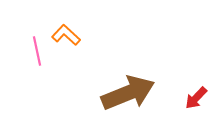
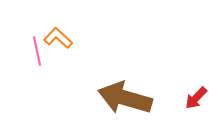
orange L-shape: moved 8 px left, 3 px down
brown arrow: moved 3 px left, 5 px down; rotated 142 degrees counterclockwise
